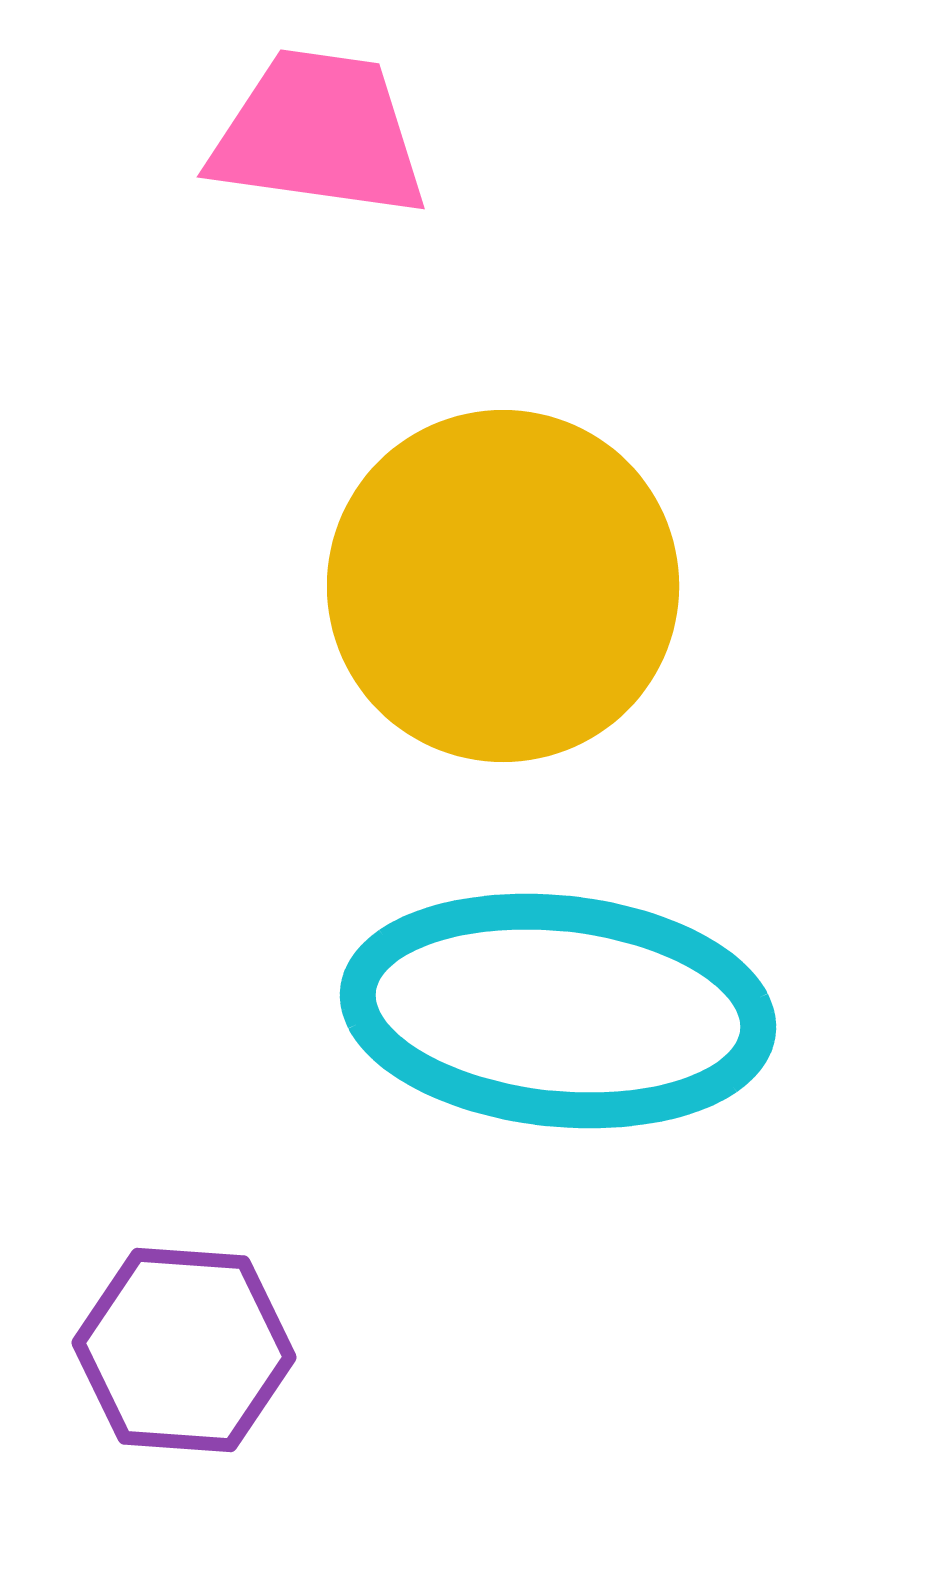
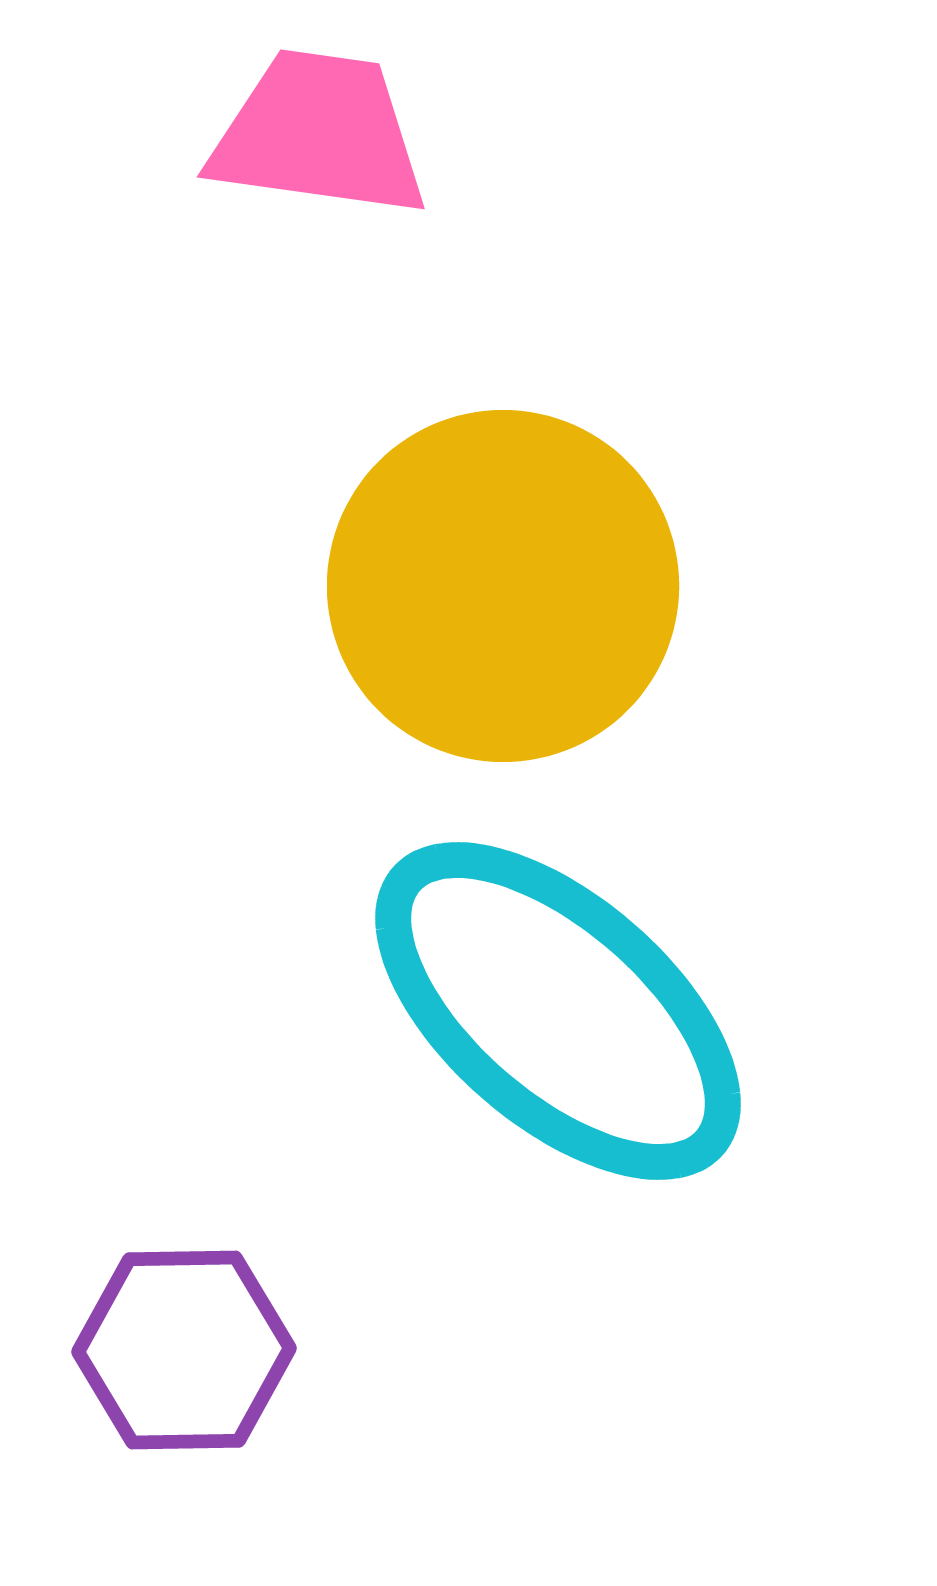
cyan ellipse: rotated 35 degrees clockwise
purple hexagon: rotated 5 degrees counterclockwise
